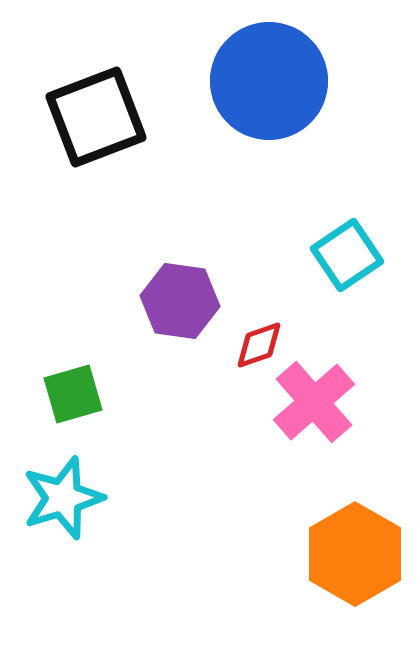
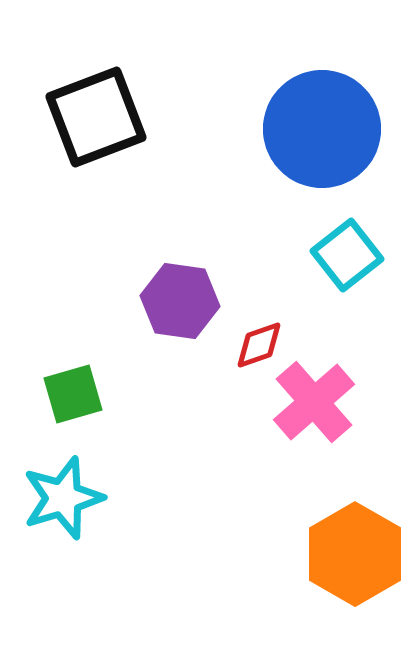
blue circle: moved 53 px right, 48 px down
cyan square: rotated 4 degrees counterclockwise
